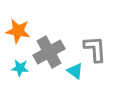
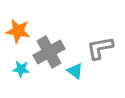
gray L-shape: moved 5 px right, 1 px up; rotated 96 degrees counterclockwise
cyan star: moved 1 px right, 1 px down
